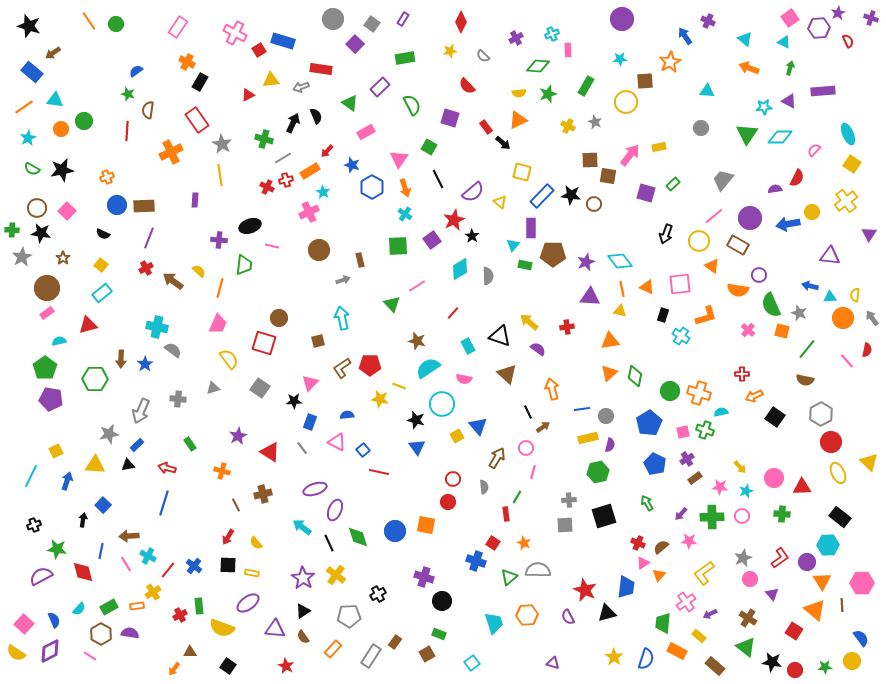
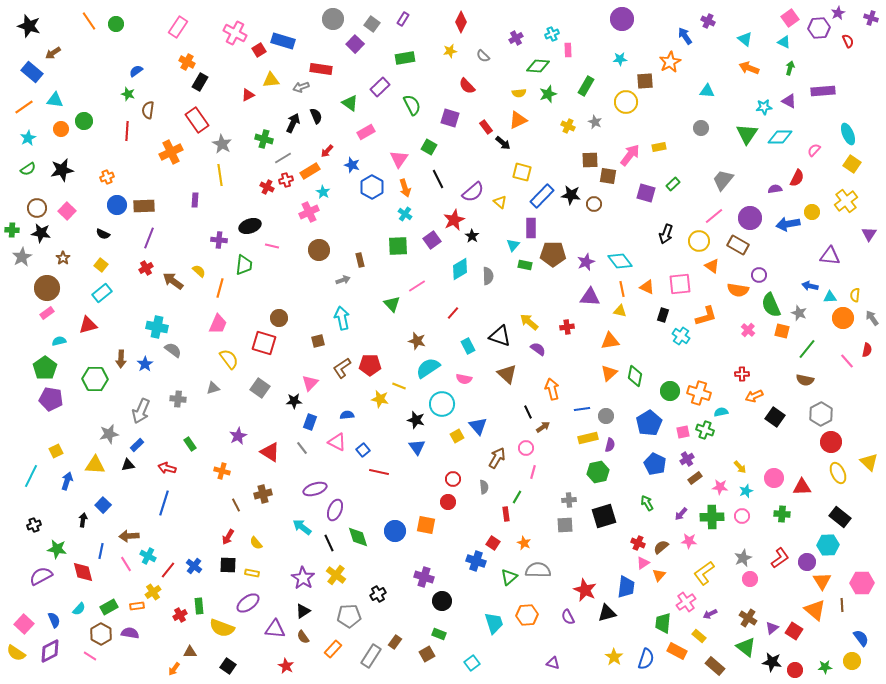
green semicircle at (32, 169): moved 4 px left; rotated 63 degrees counterclockwise
purple triangle at (772, 594): moved 34 px down; rotated 32 degrees clockwise
